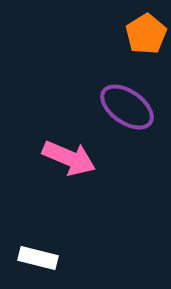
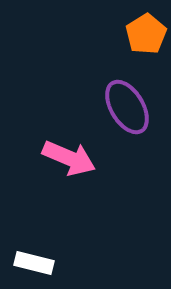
purple ellipse: rotated 24 degrees clockwise
white rectangle: moved 4 px left, 5 px down
